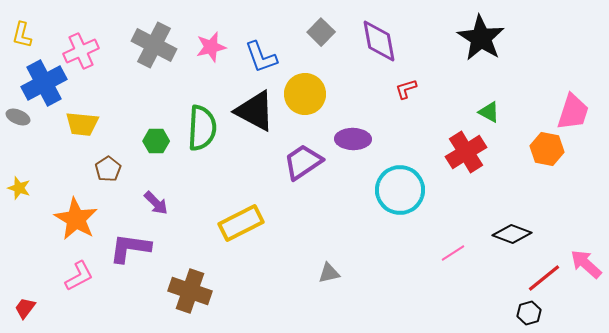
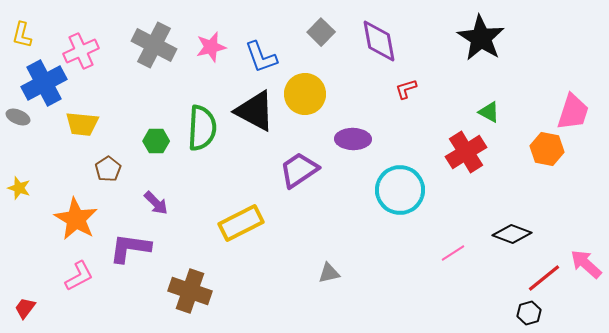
purple trapezoid: moved 4 px left, 8 px down
